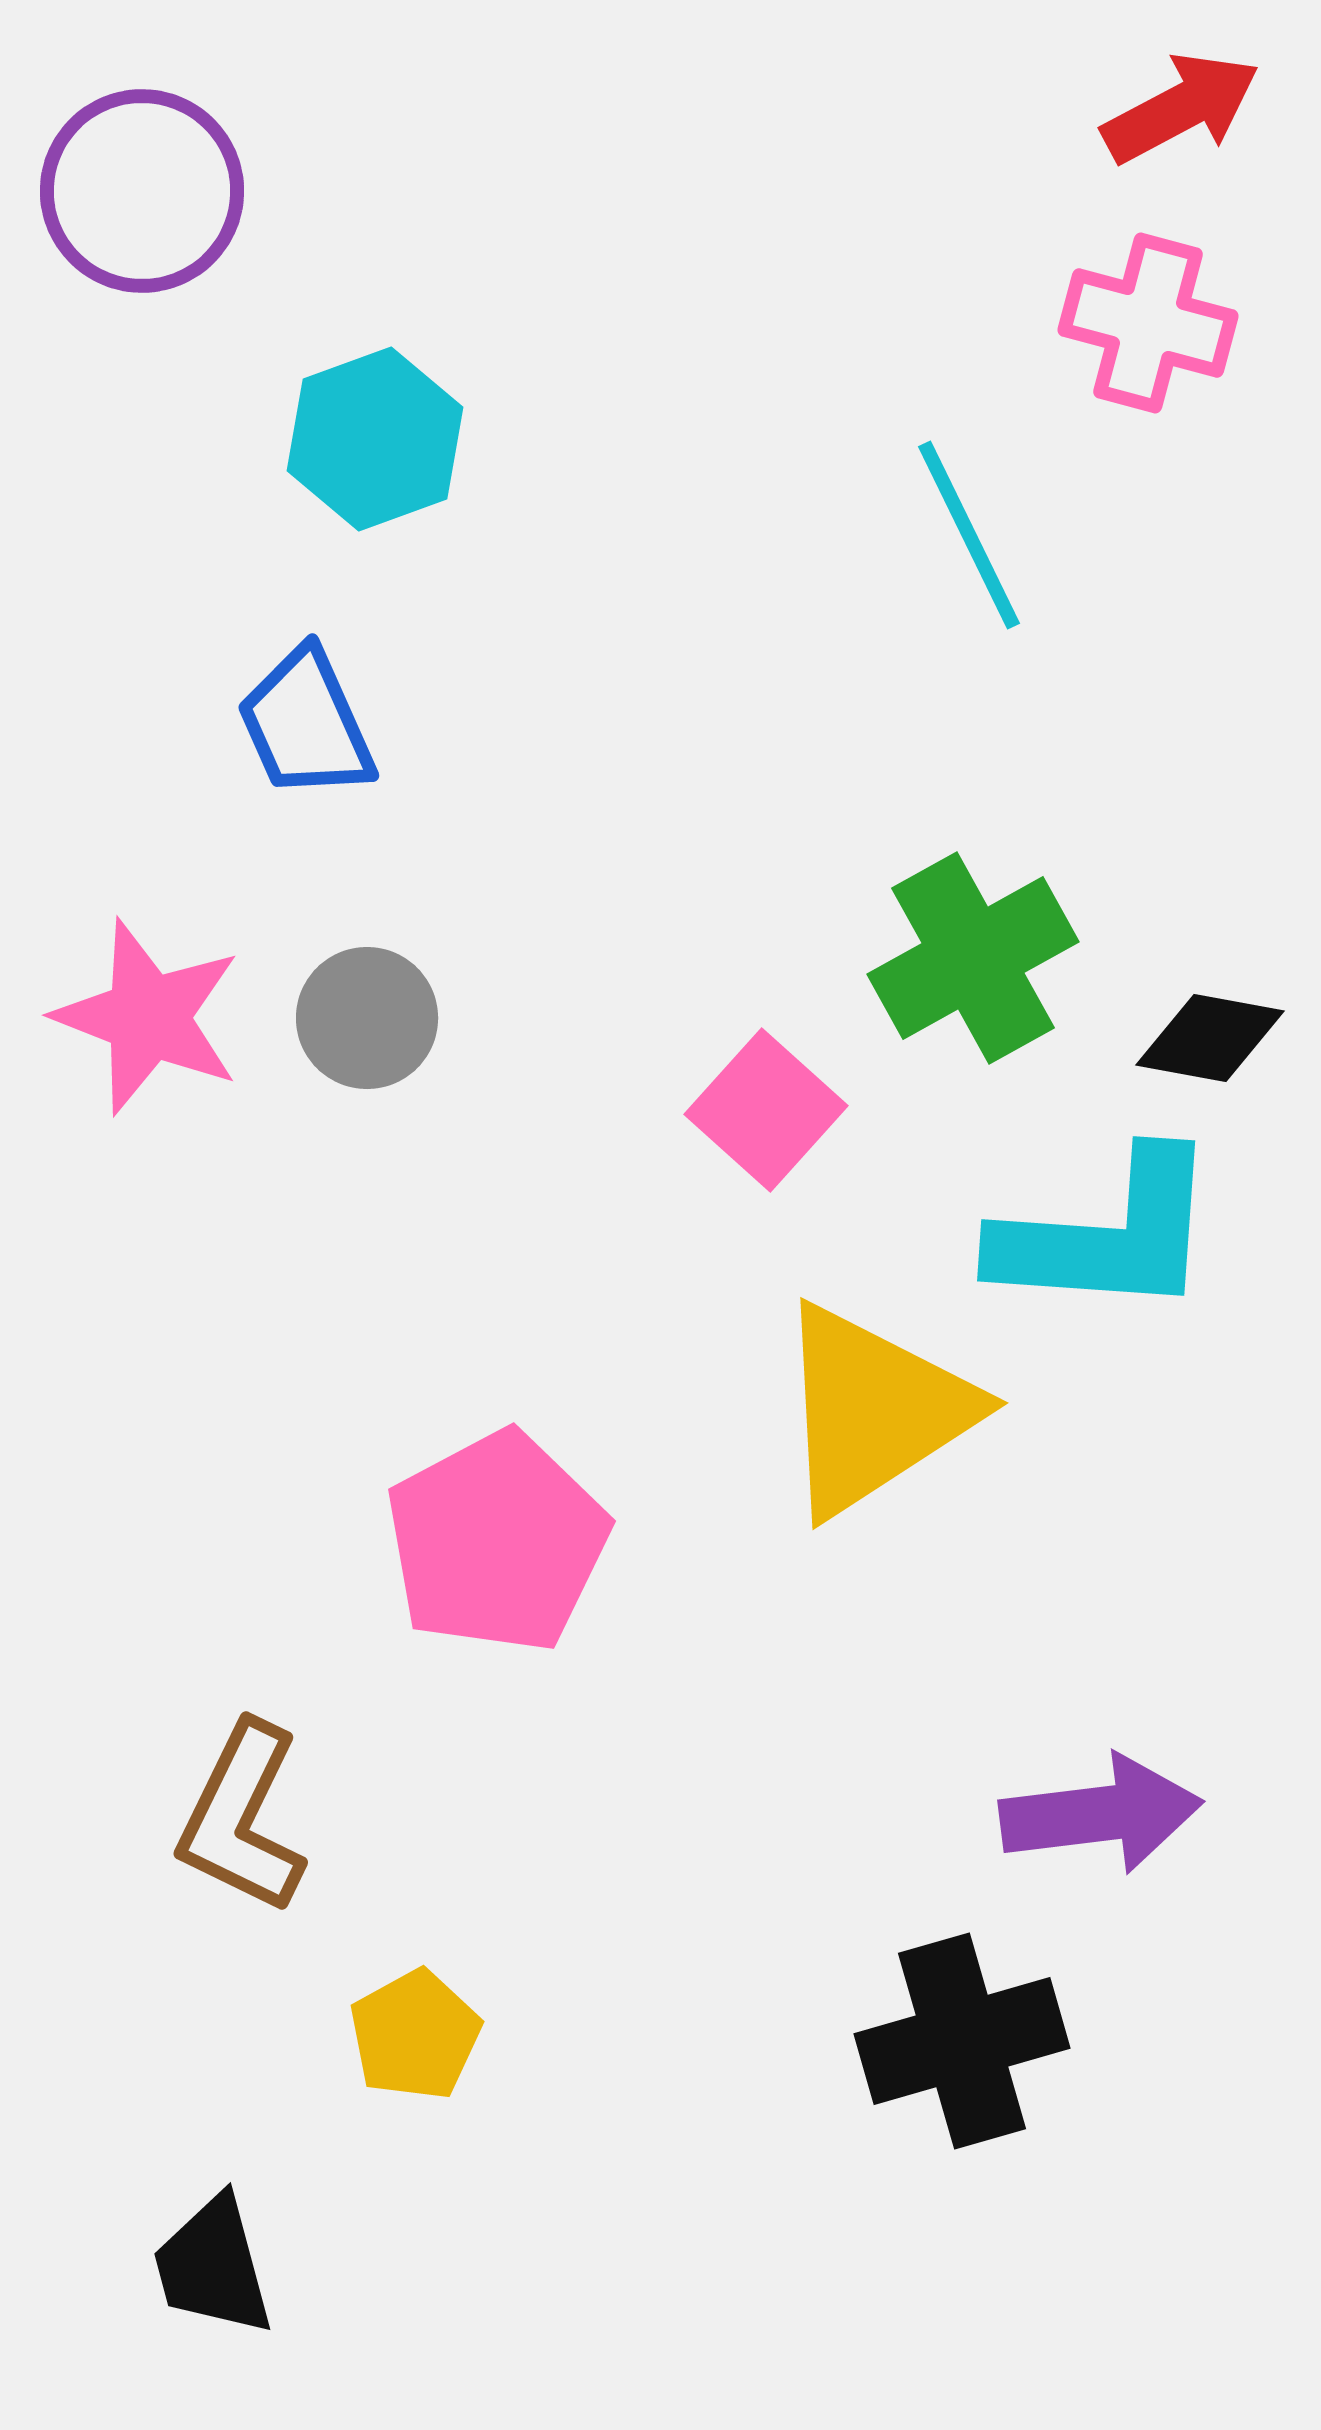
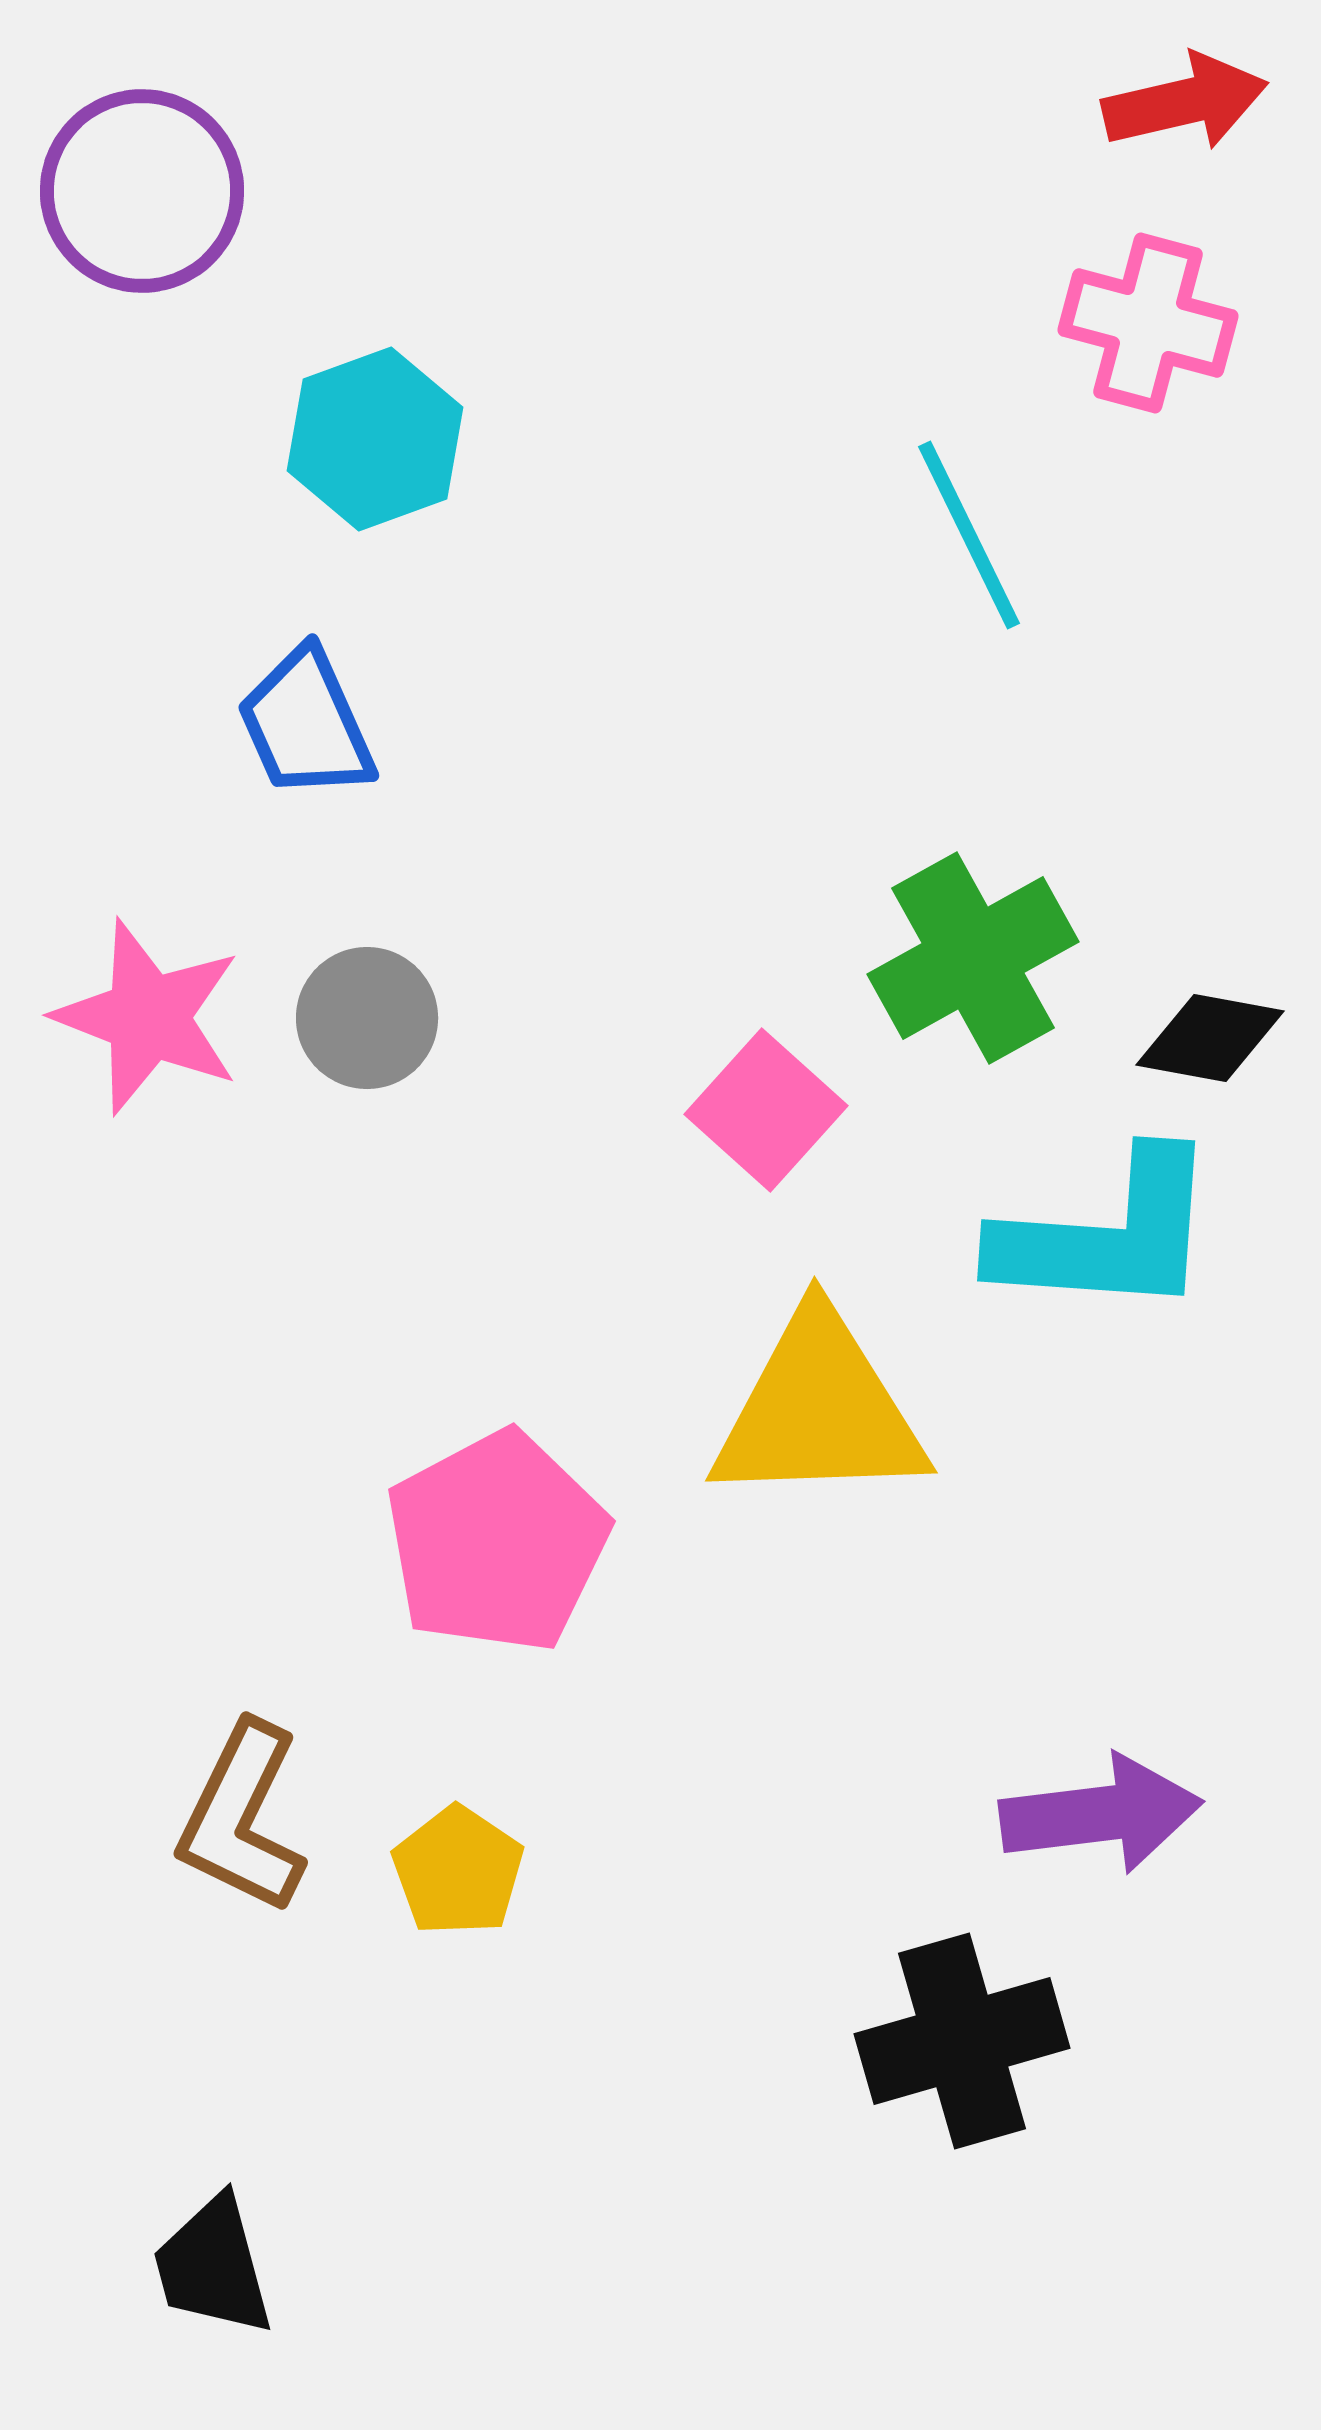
red arrow: moved 4 px right, 6 px up; rotated 15 degrees clockwise
yellow triangle: moved 55 px left; rotated 31 degrees clockwise
yellow pentagon: moved 43 px right, 164 px up; rotated 9 degrees counterclockwise
